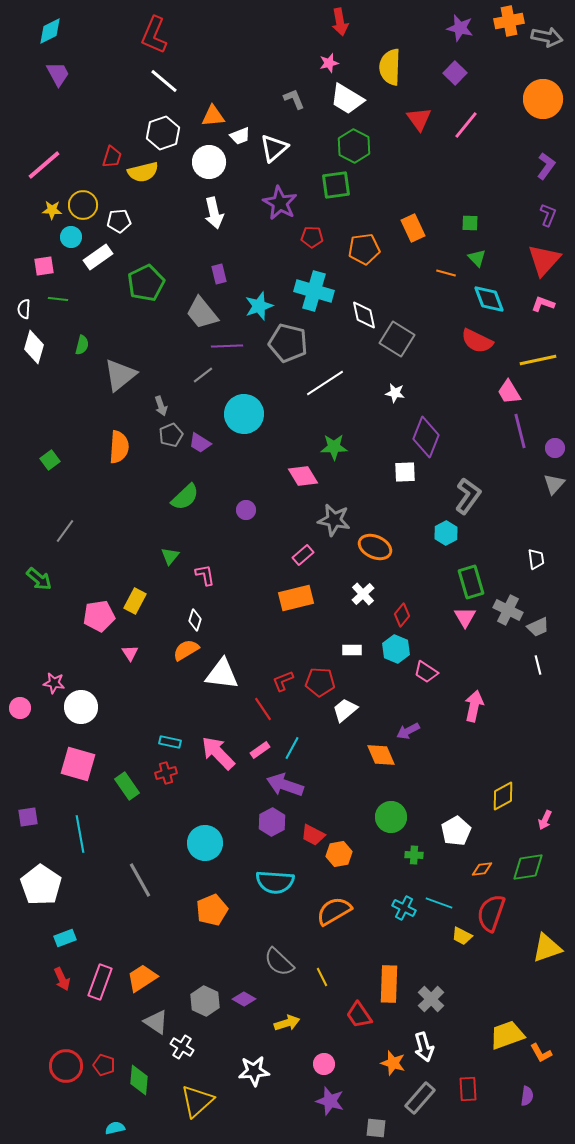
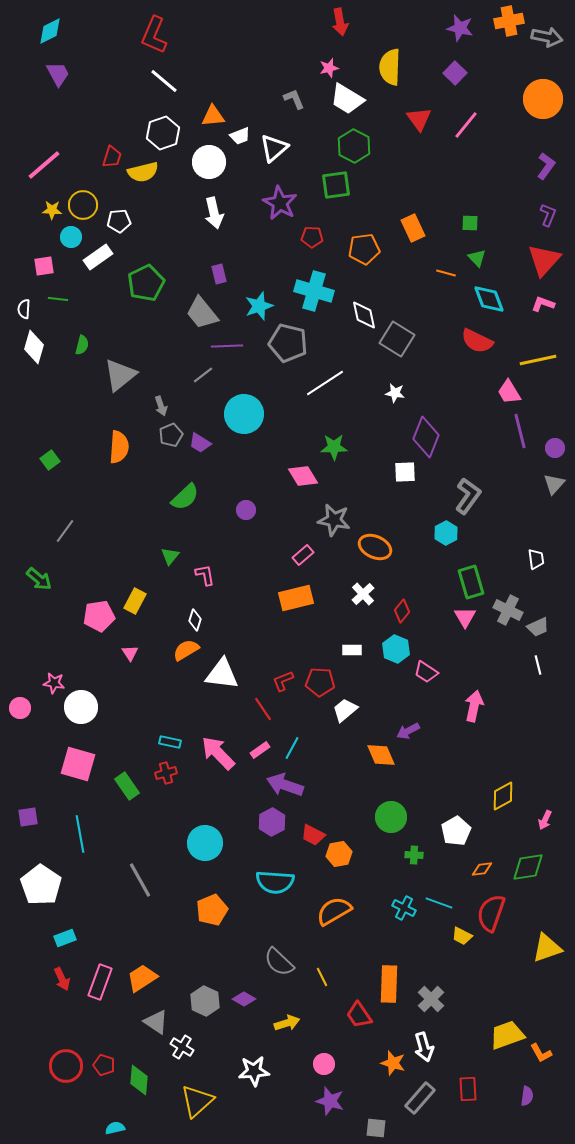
pink star at (329, 63): moved 5 px down
red diamond at (402, 615): moved 4 px up
